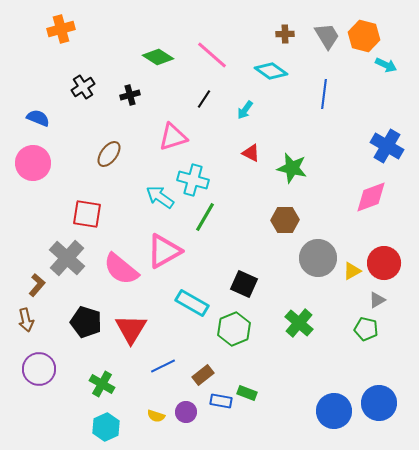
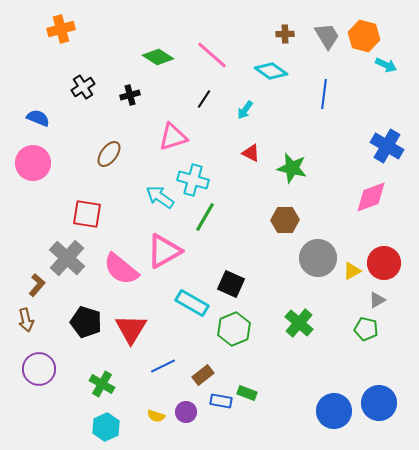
black square at (244, 284): moved 13 px left
